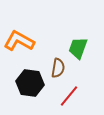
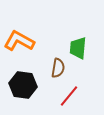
green trapezoid: rotated 15 degrees counterclockwise
black hexagon: moved 7 px left, 2 px down
